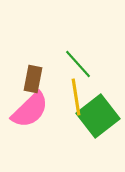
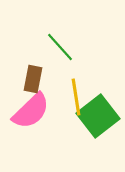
green line: moved 18 px left, 17 px up
pink semicircle: moved 1 px right, 1 px down
